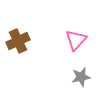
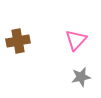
brown cross: rotated 15 degrees clockwise
